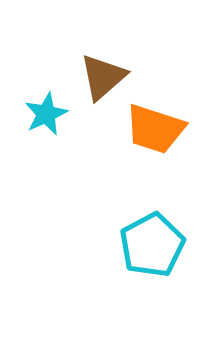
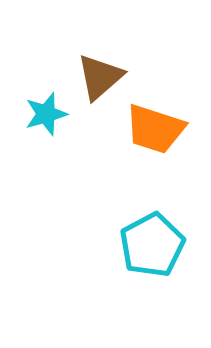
brown triangle: moved 3 px left
cyan star: rotated 9 degrees clockwise
